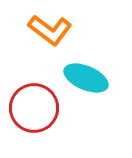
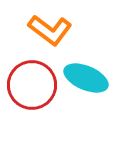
red circle: moved 2 px left, 23 px up
